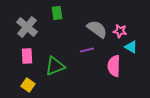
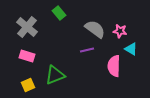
green rectangle: moved 2 px right; rotated 32 degrees counterclockwise
gray semicircle: moved 2 px left
cyan triangle: moved 2 px down
pink rectangle: rotated 70 degrees counterclockwise
green triangle: moved 9 px down
yellow square: rotated 32 degrees clockwise
